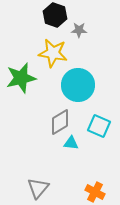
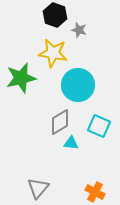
gray star: rotated 14 degrees clockwise
